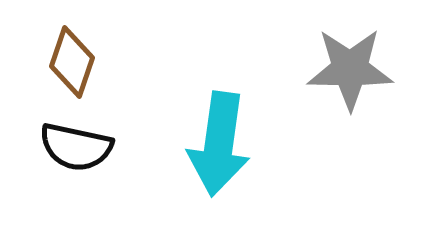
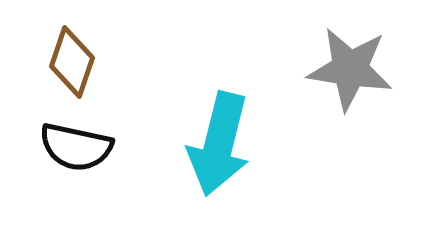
gray star: rotated 8 degrees clockwise
cyan arrow: rotated 6 degrees clockwise
